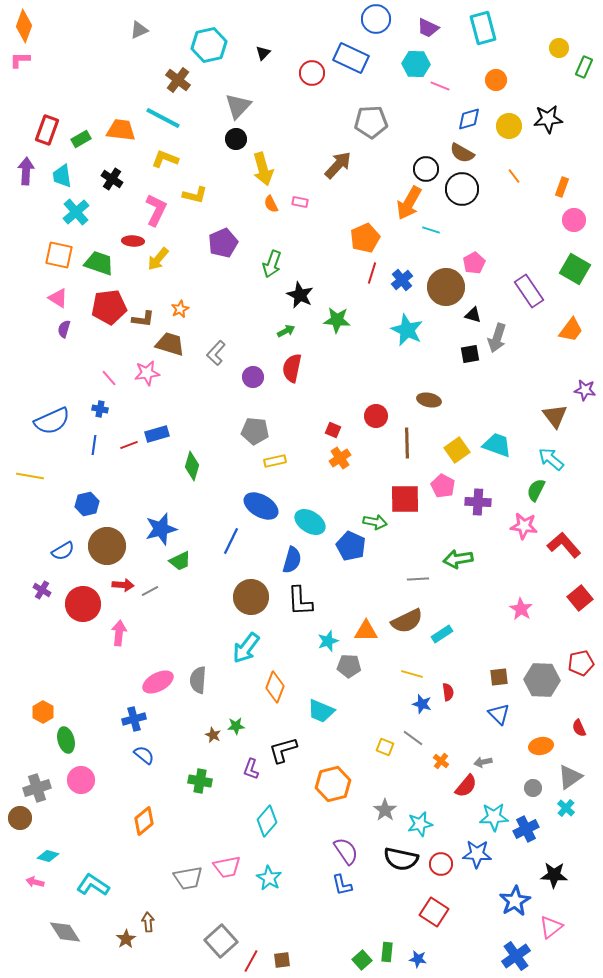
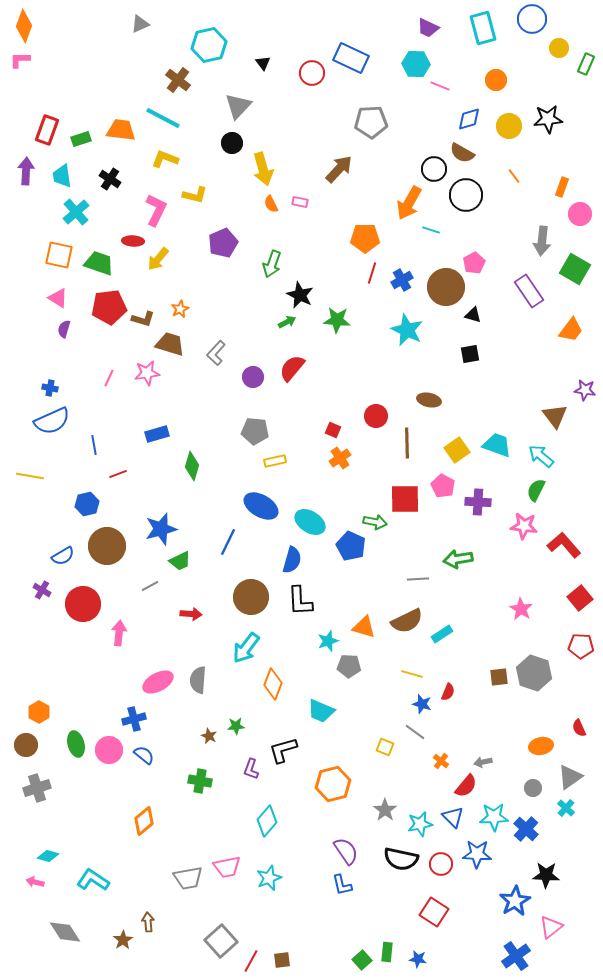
blue circle at (376, 19): moved 156 px right
gray triangle at (139, 30): moved 1 px right, 6 px up
black triangle at (263, 53): moved 10 px down; rotated 21 degrees counterclockwise
green rectangle at (584, 67): moved 2 px right, 3 px up
green rectangle at (81, 139): rotated 12 degrees clockwise
black circle at (236, 139): moved 4 px left, 4 px down
brown arrow at (338, 165): moved 1 px right, 4 px down
black circle at (426, 169): moved 8 px right
black cross at (112, 179): moved 2 px left
black circle at (462, 189): moved 4 px right, 6 px down
pink circle at (574, 220): moved 6 px right, 6 px up
orange pentagon at (365, 238): rotated 24 degrees clockwise
blue cross at (402, 280): rotated 10 degrees clockwise
brown L-shape at (143, 319): rotated 10 degrees clockwise
green arrow at (286, 331): moved 1 px right, 9 px up
gray arrow at (497, 338): moved 45 px right, 97 px up; rotated 12 degrees counterclockwise
red semicircle at (292, 368): rotated 28 degrees clockwise
pink line at (109, 378): rotated 66 degrees clockwise
blue cross at (100, 409): moved 50 px left, 21 px up
blue line at (94, 445): rotated 18 degrees counterclockwise
red line at (129, 445): moved 11 px left, 29 px down
cyan arrow at (551, 459): moved 10 px left, 3 px up
blue line at (231, 541): moved 3 px left, 1 px down
blue semicircle at (63, 551): moved 5 px down
red arrow at (123, 585): moved 68 px right, 29 px down
gray line at (150, 591): moved 5 px up
orange triangle at (366, 631): moved 2 px left, 4 px up; rotated 15 degrees clockwise
red pentagon at (581, 663): moved 17 px up; rotated 15 degrees clockwise
gray hexagon at (542, 680): moved 8 px left, 7 px up; rotated 16 degrees clockwise
orange diamond at (275, 687): moved 2 px left, 3 px up
red semicircle at (448, 692): rotated 30 degrees clockwise
orange hexagon at (43, 712): moved 4 px left
blue triangle at (499, 714): moved 46 px left, 103 px down
brown star at (213, 735): moved 4 px left, 1 px down
gray line at (413, 738): moved 2 px right, 6 px up
green ellipse at (66, 740): moved 10 px right, 4 px down
pink circle at (81, 780): moved 28 px right, 30 px up
brown circle at (20, 818): moved 6 px right, 73 px up
blue cross at (526, 829): rotated 20 degrees counterclockwise
black star at (554, 875): moved 8 px left
cyan star at (269, 878): rotated 20 degrees clockwise
cyan L-shape at (93, 885): moved 5 px up
brown star at (126, 939): moved 3 px left, 1 px down
